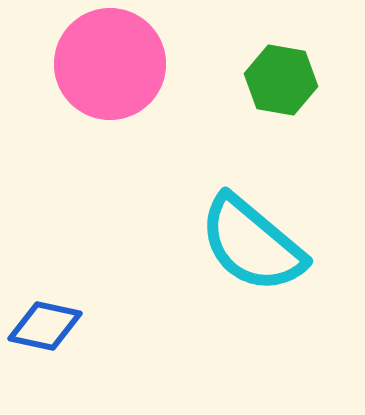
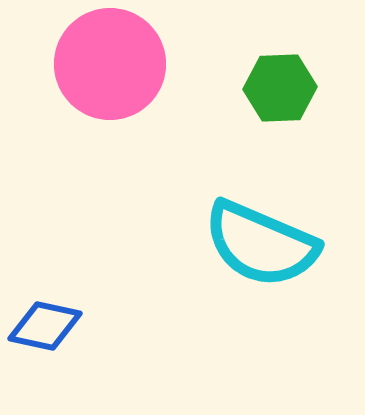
green hexagon: moved 1 px left, 8 px down; rotated 12 degrees counterclockwise
cyan semicircle: moved 9 px right; rotated 17 degrees counterclockwise
